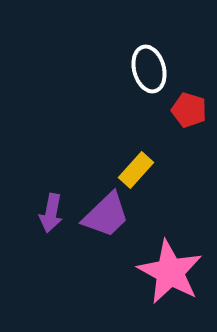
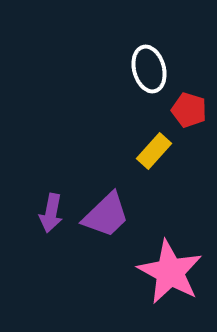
yellow rectangle: moved 18 px right, 19 px up
